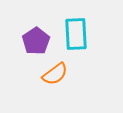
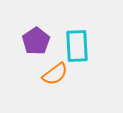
cyan rectangle: moved 1 px right, 12 px down
